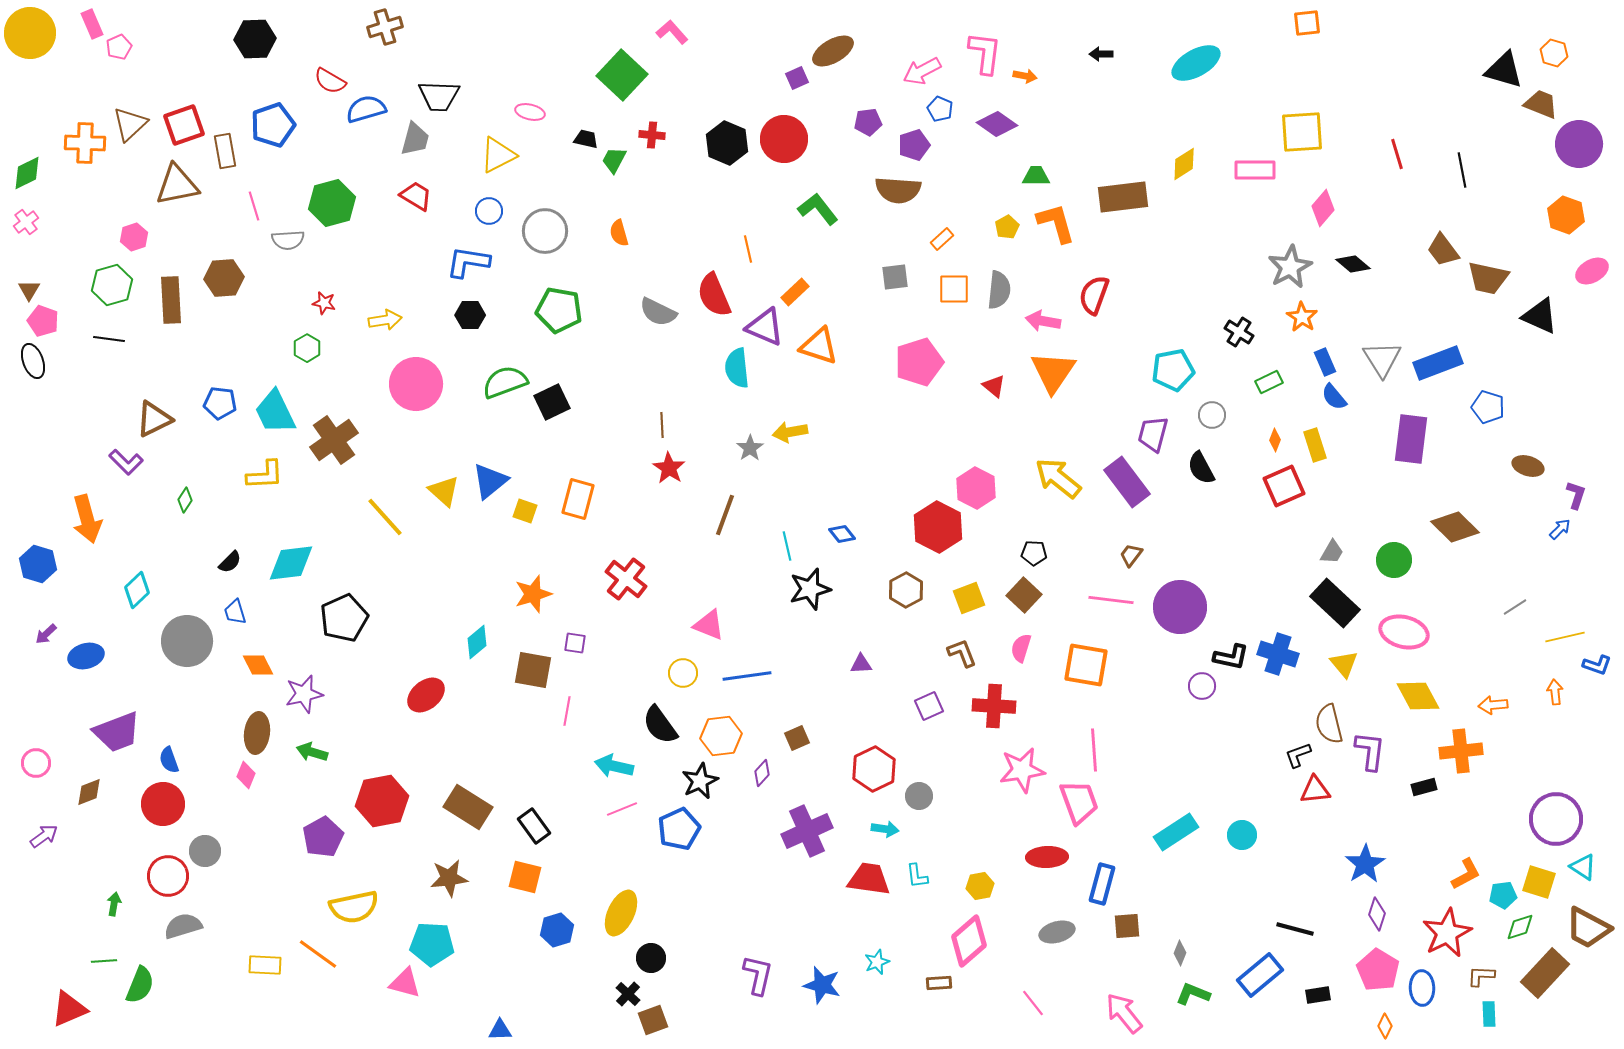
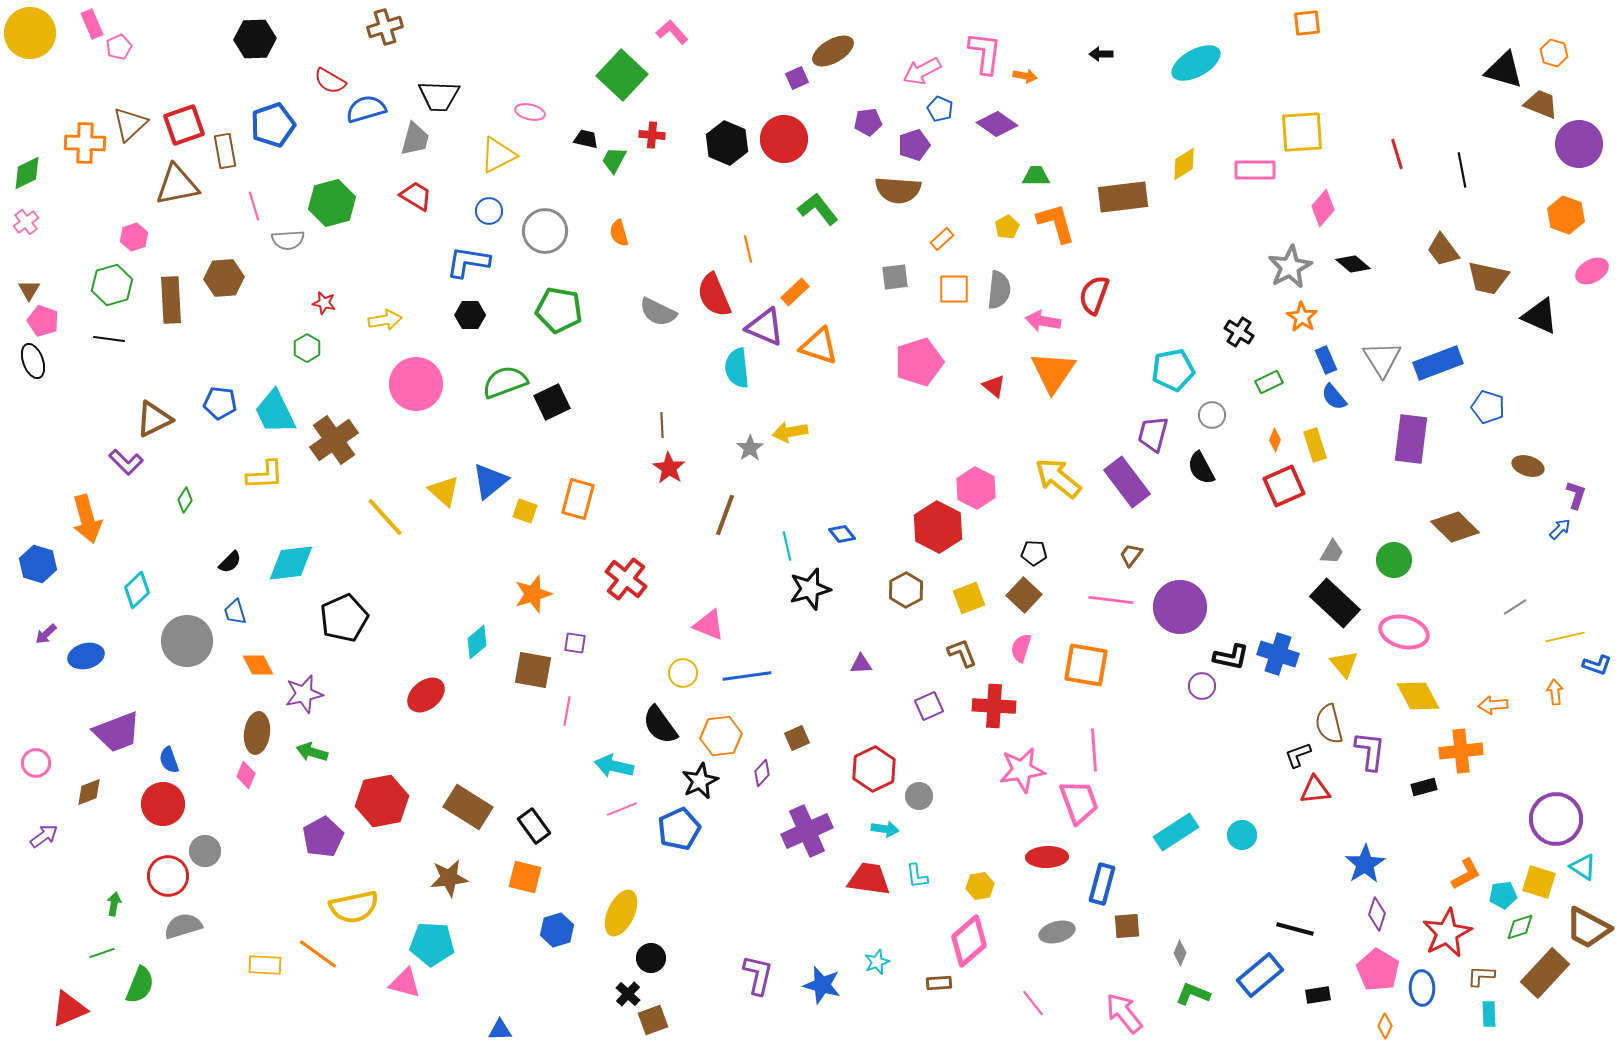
blue rectangle at (1325, 362): moved 1 px right, 2 px up
green line at (104, 961): moved 2 px left, 8 px up; rotated 15 degrees counterclockwise
